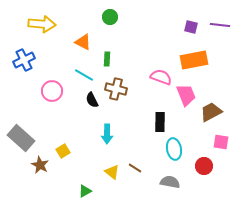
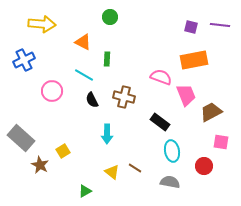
brown cross: moved 8 px right, 8 px down
black rectangle: rotated 54 degrees counterclockwise
cyan ellipse: moved 2 px left, 2 px down
